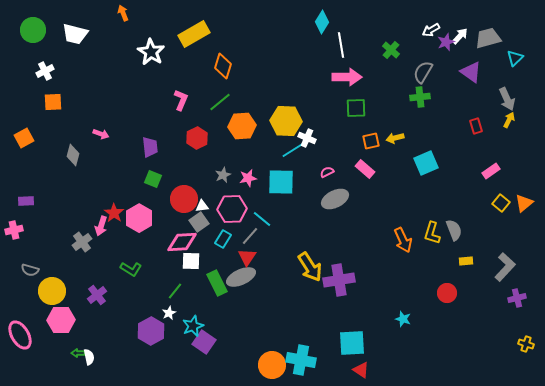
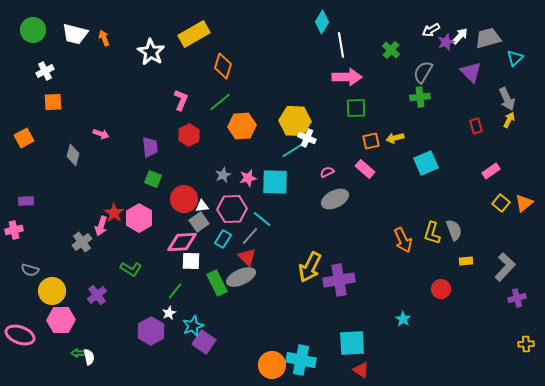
orange arrow at (123, 13): moved 19 px left, 25 px down
purple triangle at (471, 72): rotated 10 degrees clockwise
yellow hexagon at (286, 121): moved 9 px right
red hexagon at (197, 138): moved 8 px left, 3 px up
cyan square at (281, 182): moved 6 px left
red triangle at (247, 257): rotated 18 degrees counterclockwise
yellow arrow at (310, 267): rotated 60 degrees clockwise
red circle at (447, 293): moved 6 px left, 4 px up
cyan star at (403, 319): rotated 14 degrees clockwise
pink ellipse at (20, 335): rotated 40 degrees counterclockwise
yellow cross at (526, 344): rotated 21 degrees counterclockwise
